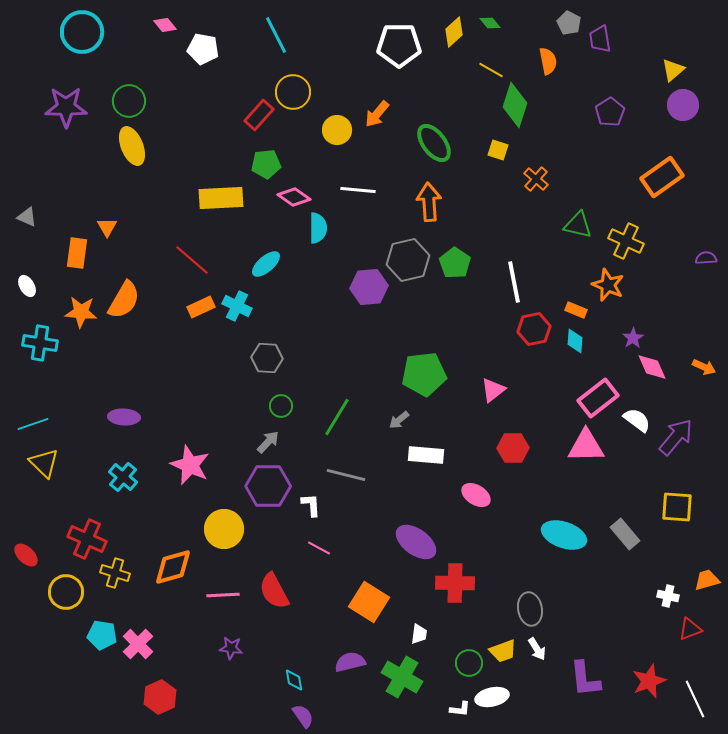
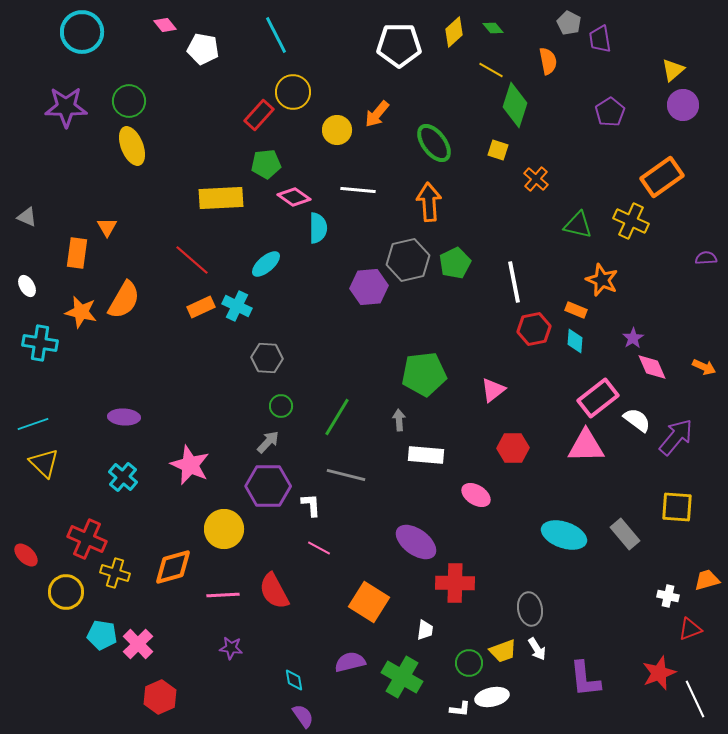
green diamond at (490, 23): moved 3 px right, 5 px down
yellow cross at (626, 241): moved 5 px right, 20 px up
green pentagon at (455, 263): rotated 12 degrees clockwise
orange star at (608, 285): moved 6 px left, 5 px up
orange star at (81, 312): rotated 8 degrees clockwise
gray arrow at (399, 420): rotated 125 degrees clockwise
white trapezoid at (419, 634): moved 6 px right, 4 px up
red star at (649, 681): moved 10 px right, 8 px up
